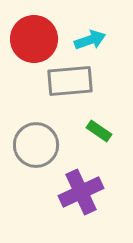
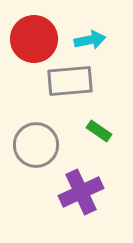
cyan arrow: rotated 8 degrees clockwise
